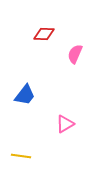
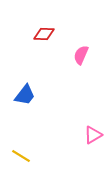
pink semicircle: moved 6 px right, 1 px down
pink triangle: moved 28 px right, 11 px down
yellow line: rotated 24 degrees clockwise
